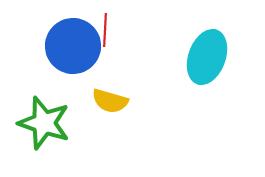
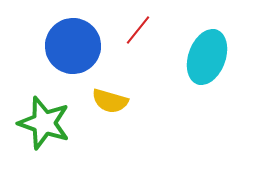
red line: moved 33 px right; rotated 36 degrees clockwise
